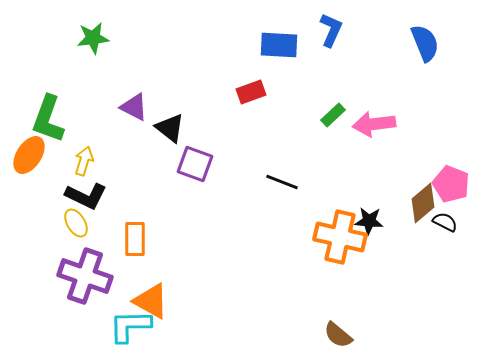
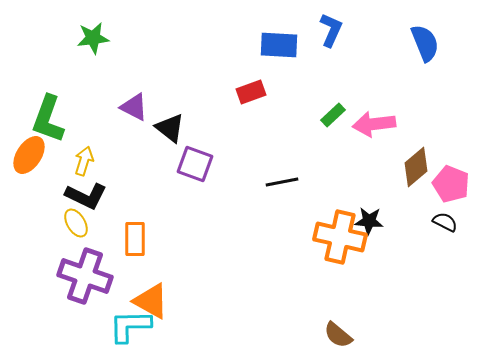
black line: rotated 32 degrees counterclockwise
brown diamond: moved 7 px left, 36 px up
